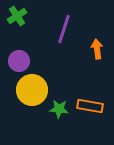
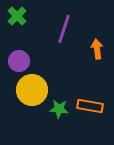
green cross: rotated 12 degrees counterclockwise
